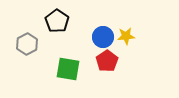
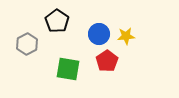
blue circle: moved 4 px left, 3 px up
